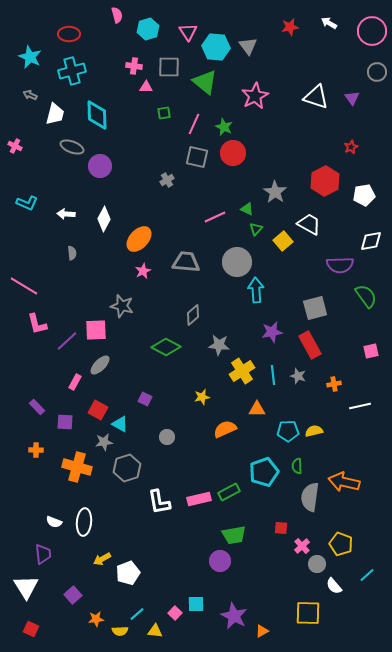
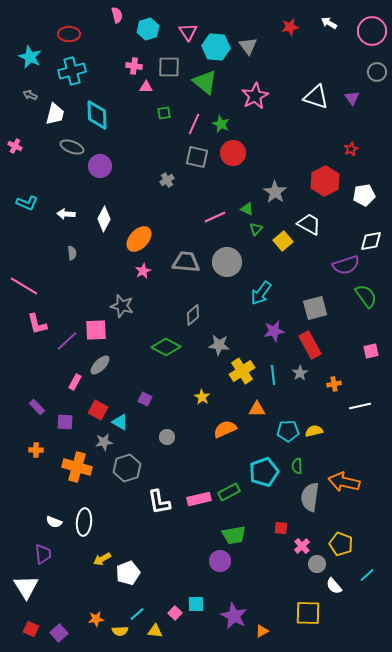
green star at (224, 127): moved 3 px left, 3 px up
red star at (351, 147): moved 2 px down
gray circle at (237, 262): moved 10 px left
purple semicircle at (340, 265): moved 6 px right; rotated 16 degrees counterclockwise
cyan arrow at (256, 290): moved 5 px right, 3 px down; rotated 140 degrees counterclockwise
purple star at (272, 332): moved 2 px right, 1 px up
gray star at (298, 376): moved 2 px right, 3 px up; rotated 21 degrees clockwise
yellow star at (202, 397): rotated 28 degrees counterclockwise
cyan triangle at (120, 424): moved 2 px up
purple square at (73, 595): moved 14 px left, 38 px down
